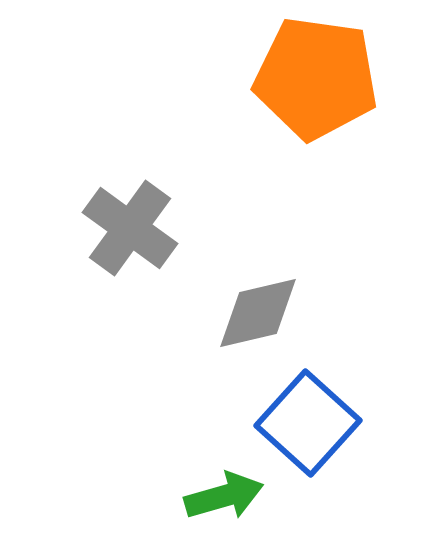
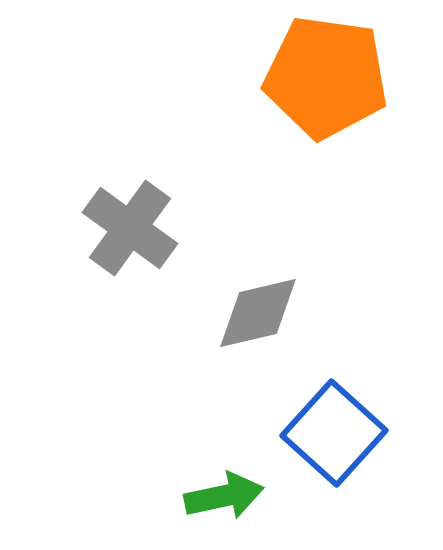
orange pentagon: moved 10 px right, 1 px up
blue square: moved 26 px right, 10 px down
green arrow: rotated 4 degrees clockwise
